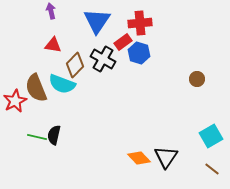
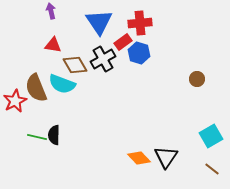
blue triangle: moved 2 px right, 1 px down; rotated 8 degrees counterclockwise
black cross: rotated 30 degrees clockwise
brown diamond: rotated 75 degrees counterclockwise
black semicircle: rotated 12 degrees counterclockwise
